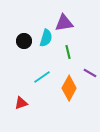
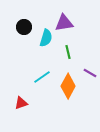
black circle: moved 14 px up
orange diamond: moved 1 px left, 2 px up
